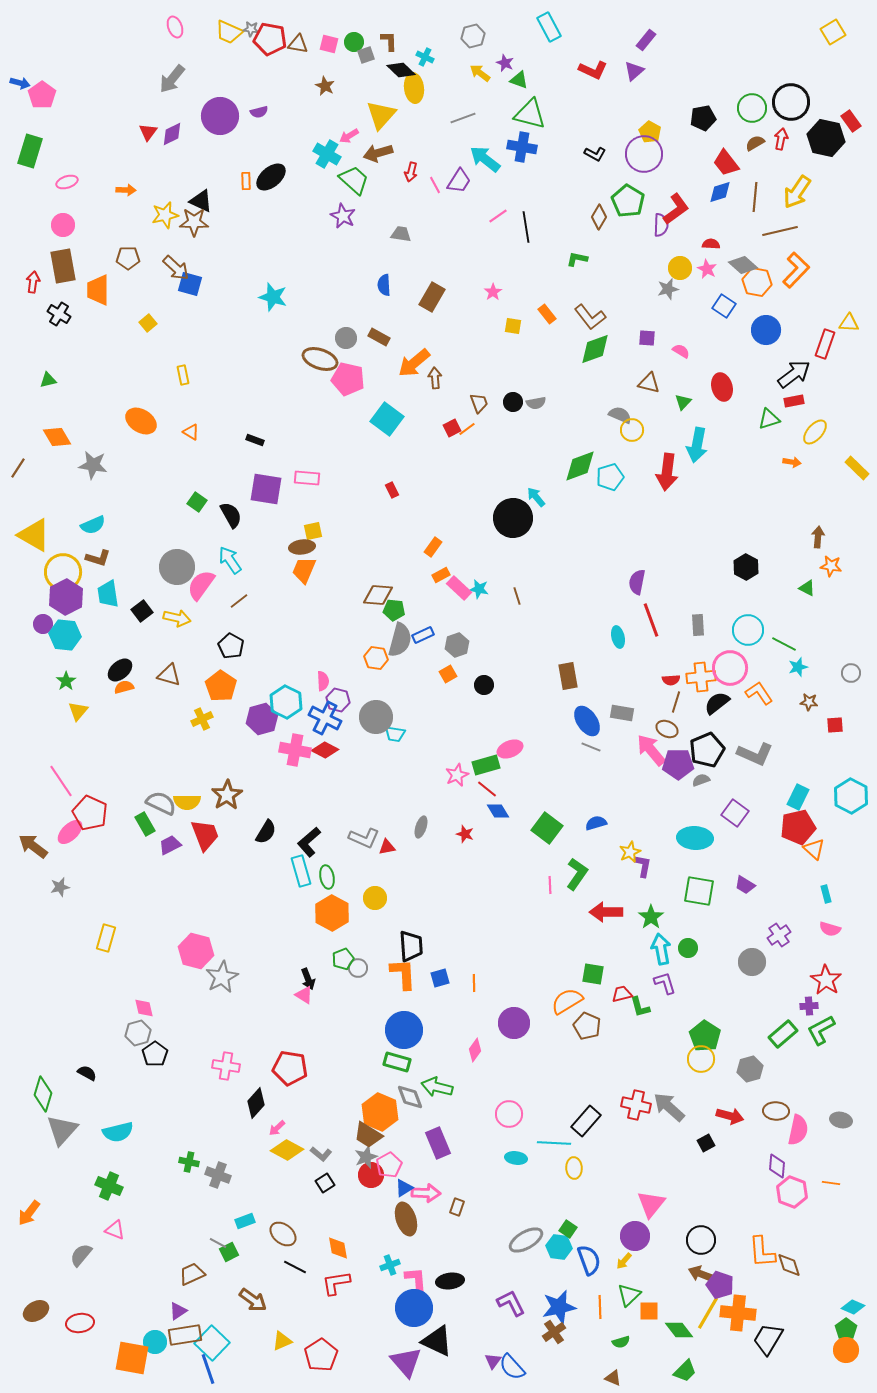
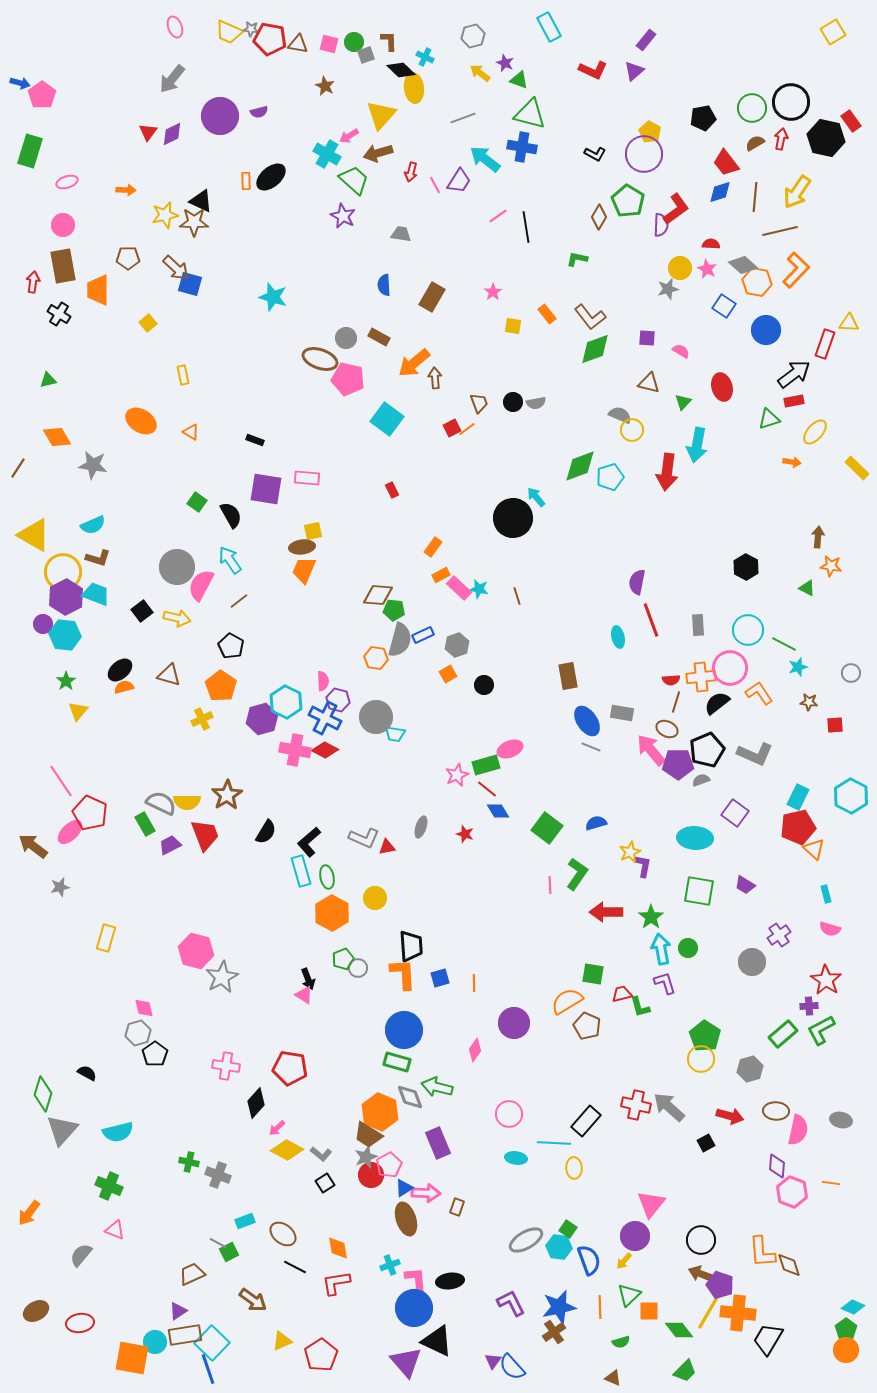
pink semicircle at (201, 585): rotated 8 degrees counterclockwise
cyan trapezoid at (108, 594): moved 12 px left; rotated 120 degrees clockwise
